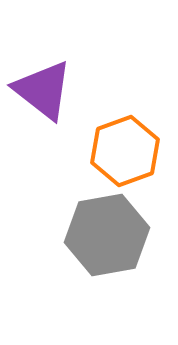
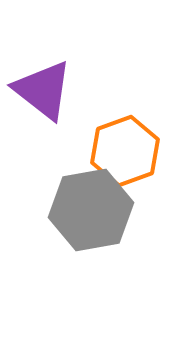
gray hexagon: moved 16 px left, 25 px up
